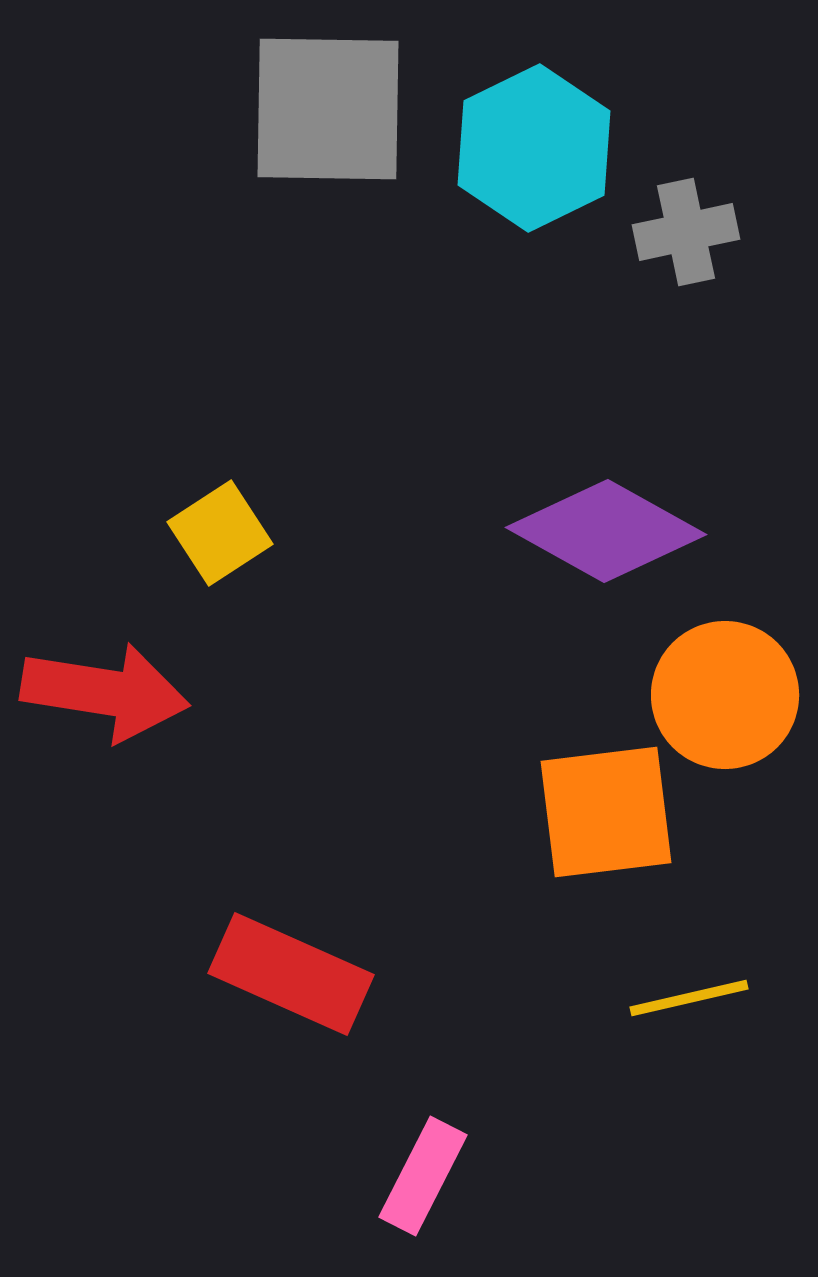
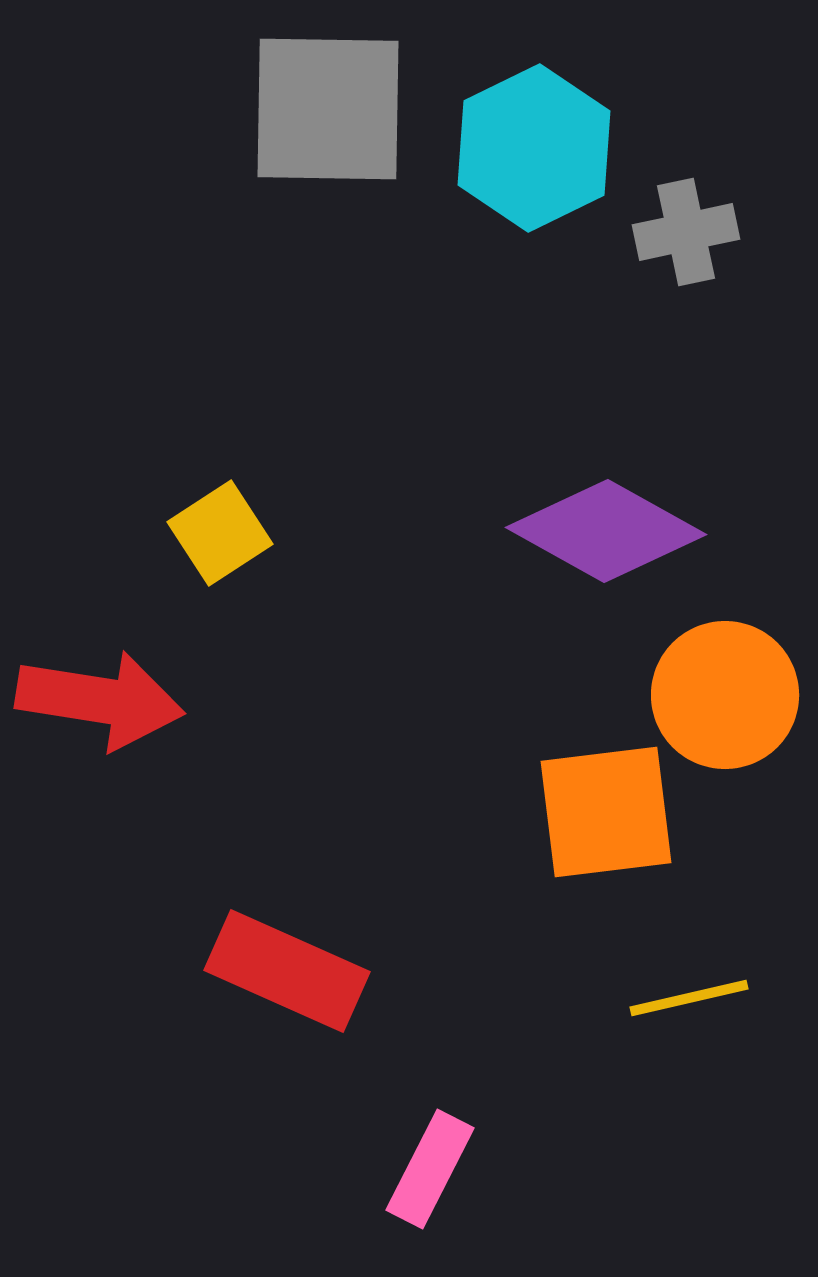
red arrow: moved 5 px left, 8 px down
red rectangle: moved 4 px left, 3 px up
pink rectangle: moved 7 px right, 7 px up
